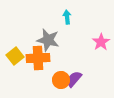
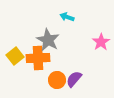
cyan arrow: rotated 64 degrees counterclockwise
gray star: rotated 15 degrees clockwise
orange circle: moved 4 px left
